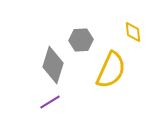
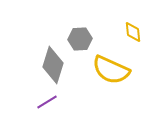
gray hexagon: moved 1 px left, 1 px up
yellow semicircle: rotated 90 degrees clockwise
purple line: moved 3 px left
